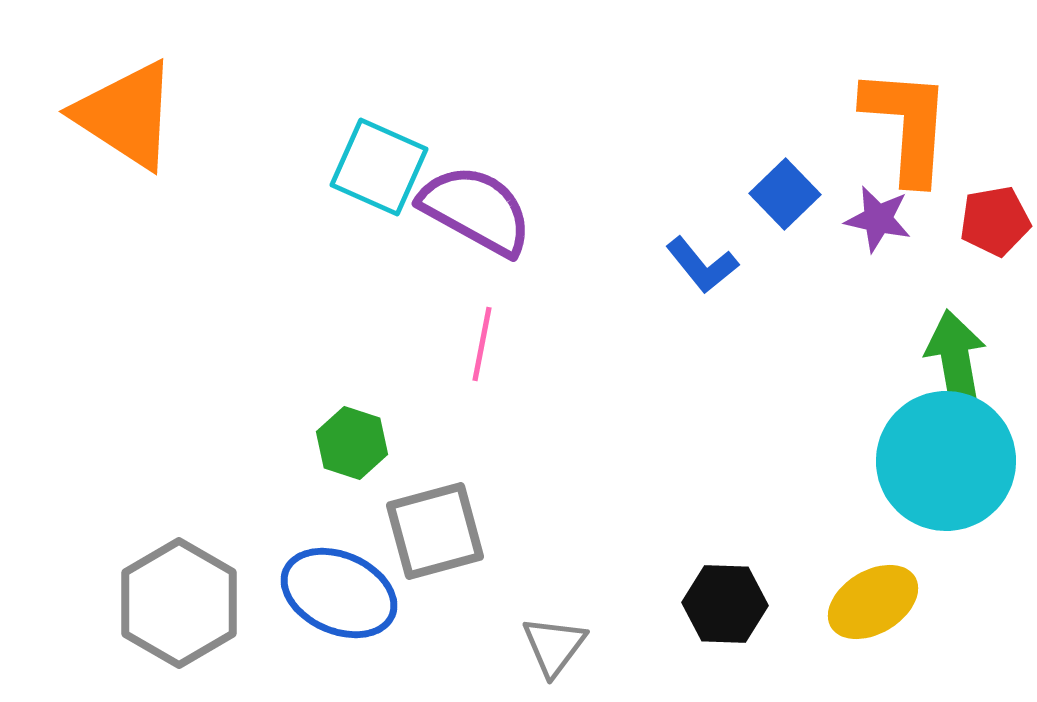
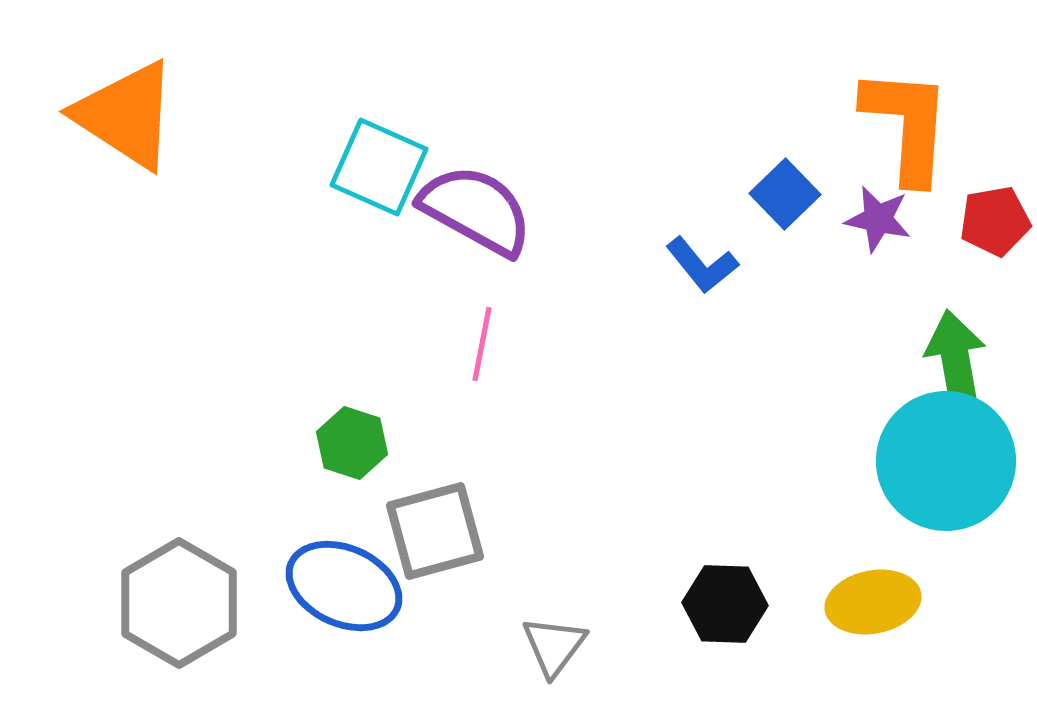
blue ellipse: moved 5 px right, 7 px up
yellow ellipse: rotated 20 degrees clockwise
